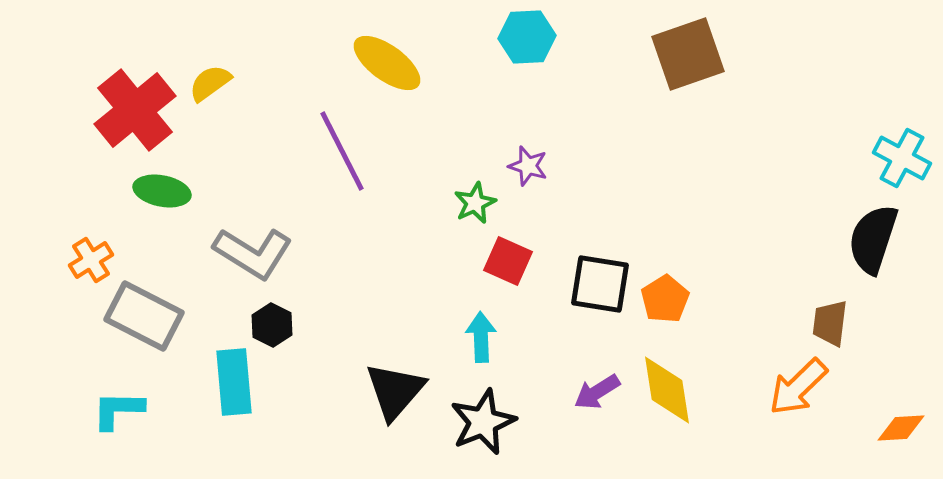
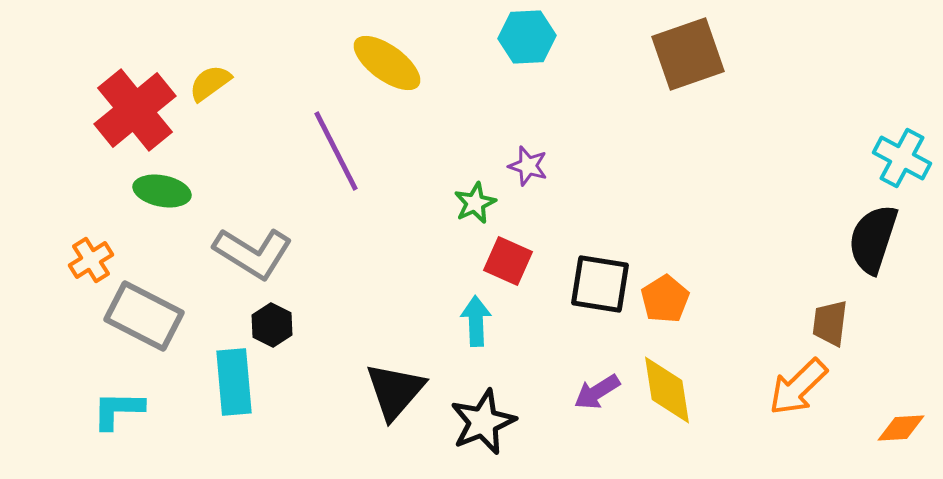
purple line: moved 6 px left
cyan arrow: moved 5 px left, 16 px up
